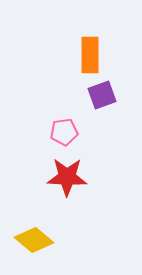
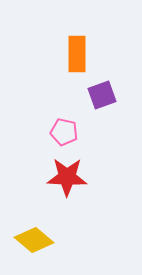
orange rectangle: moved 13 px left, 1 px up
pink pentagon: rotated 20 degrees clockwise
